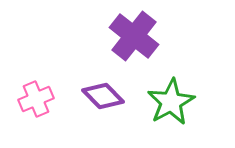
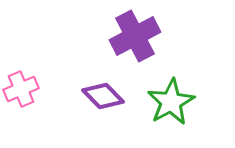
purple cross: moved 1 px right; rotated 24 degrees clockwise
pink cross: moved 15 px left, 10 px up
